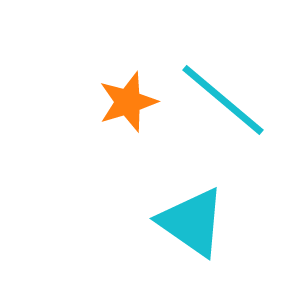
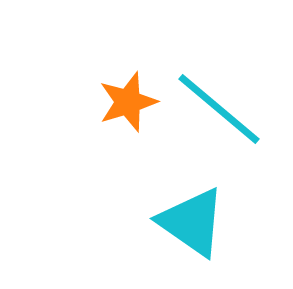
cyan line: moved 4 px left, 9 px down
